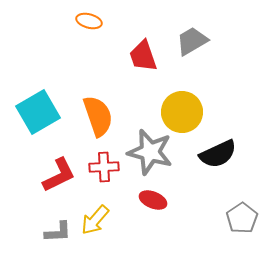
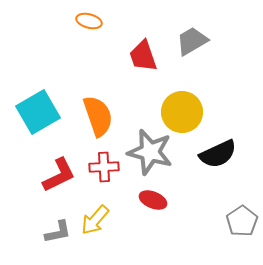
gray pentagon: moved 3 px down
gray L-shape: rotated 8 degrees counterclockwise
